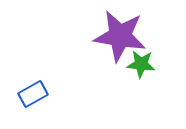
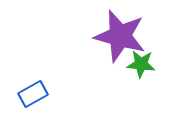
purple star: rotated 6 degrees clockwise
